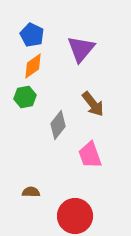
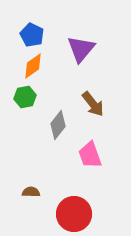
red circle: moved 1 px left, 2 px up
